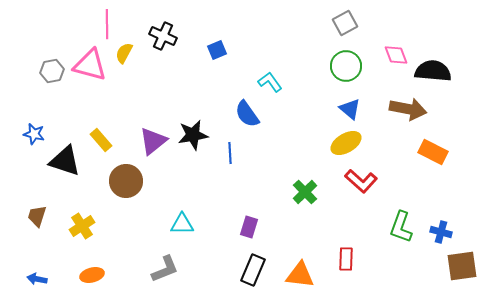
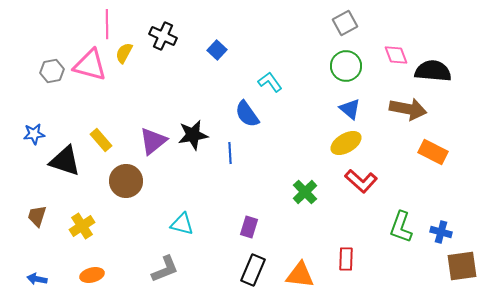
blue square: rotated 24 degrees counterclockwise
blue star: rotated 20 degrees counterclockwise
cyan triangle: rotated 15 degrees clockwise
